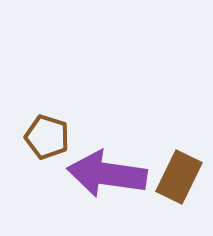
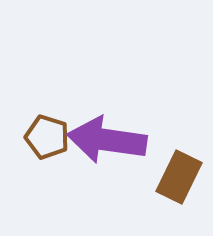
purple arrow: moved 34 px up
